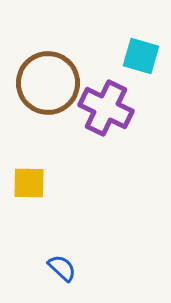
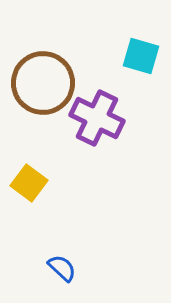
brown circle: moved 5 px left
purple cross: moved 9 px left, 10 px down
yellow square: rotated 36 degrees clockwise
